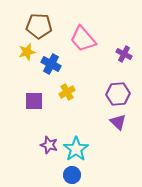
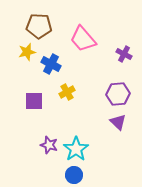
blue circle: moved 2 px right
